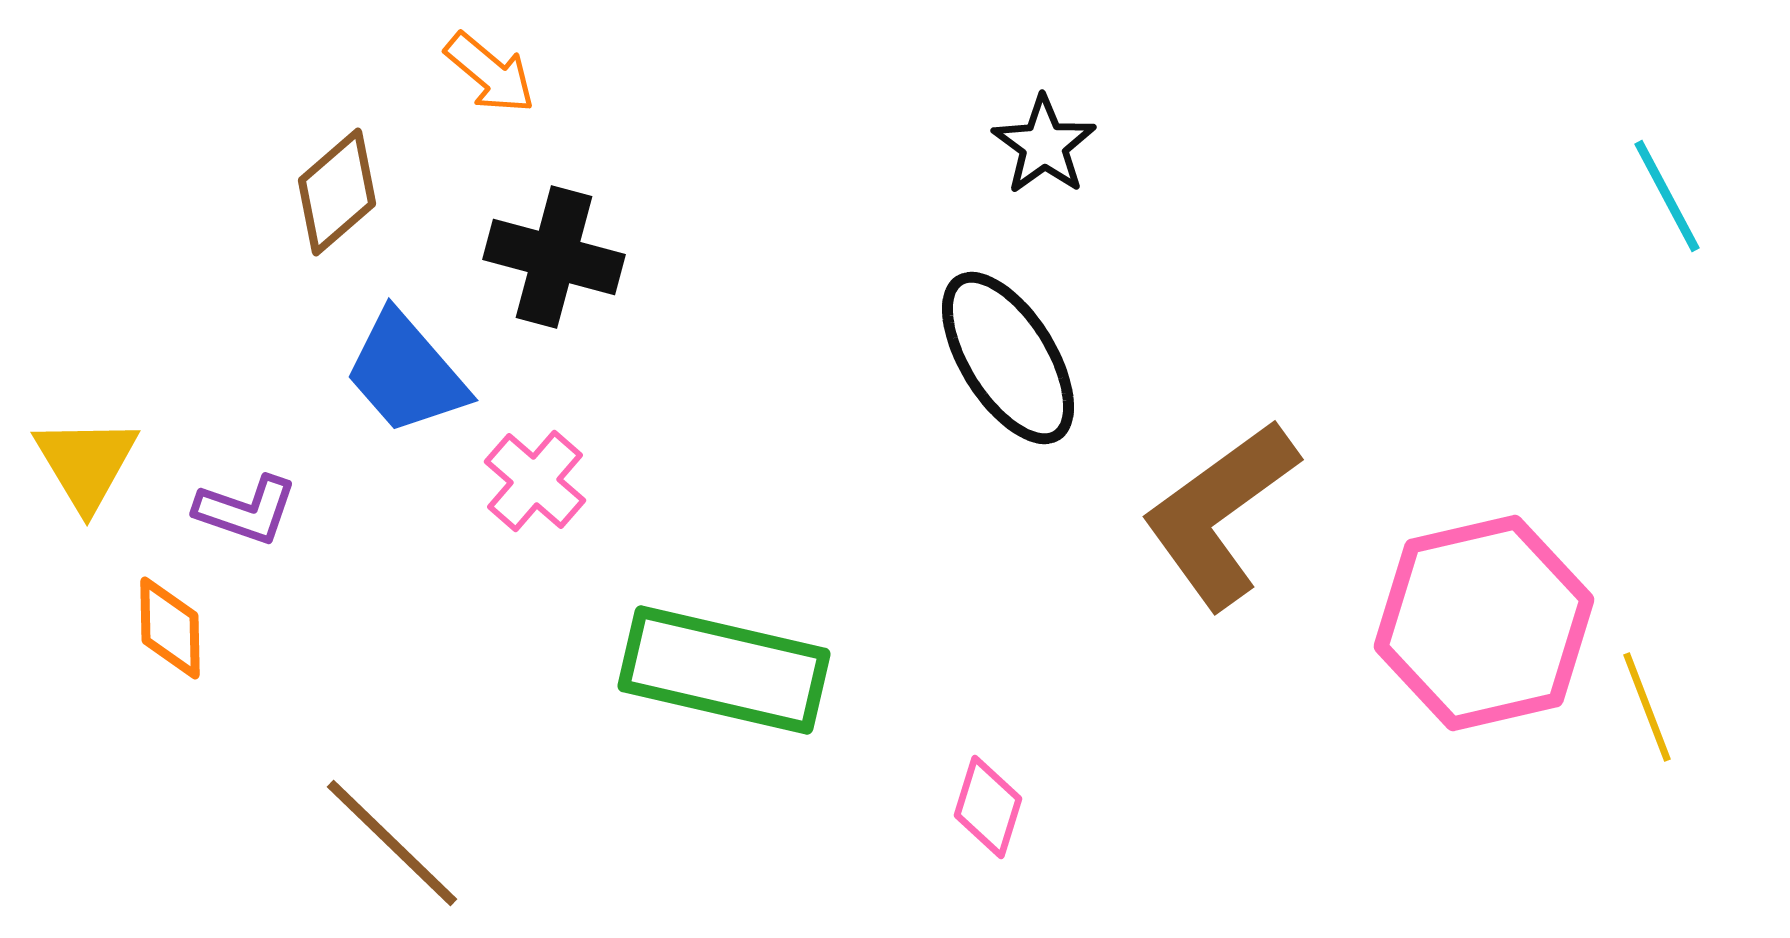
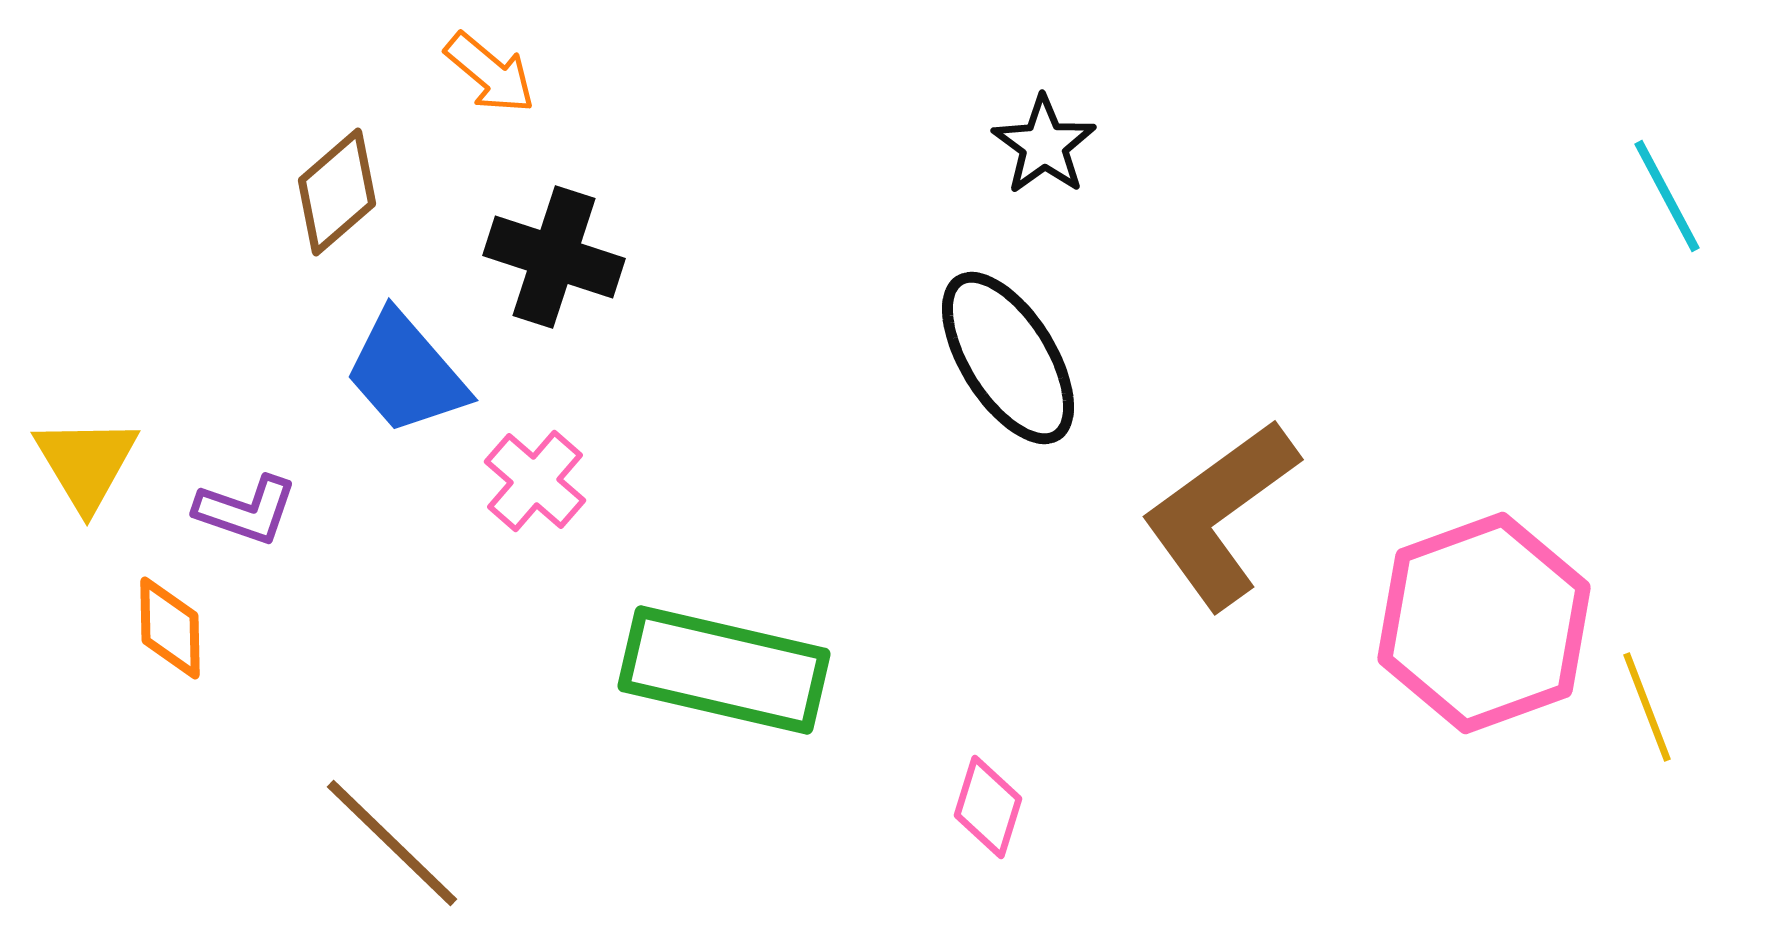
black cross: rotated 3 degrees clockwise
pink hexagon: rotated 7 degrees counterclockwise
